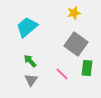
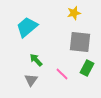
gray square: moved 4 px right, 2 px up; rotated 30 degrees counterclockwise
green arrow: moved 6 px right, 1 px up
green rectangle: rotated 21 degrees clockwise
